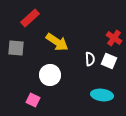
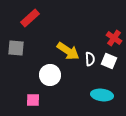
yellow arrow: moved 11 px right, 9 px down
pink square: rotated 24 degrees counterclockwise
